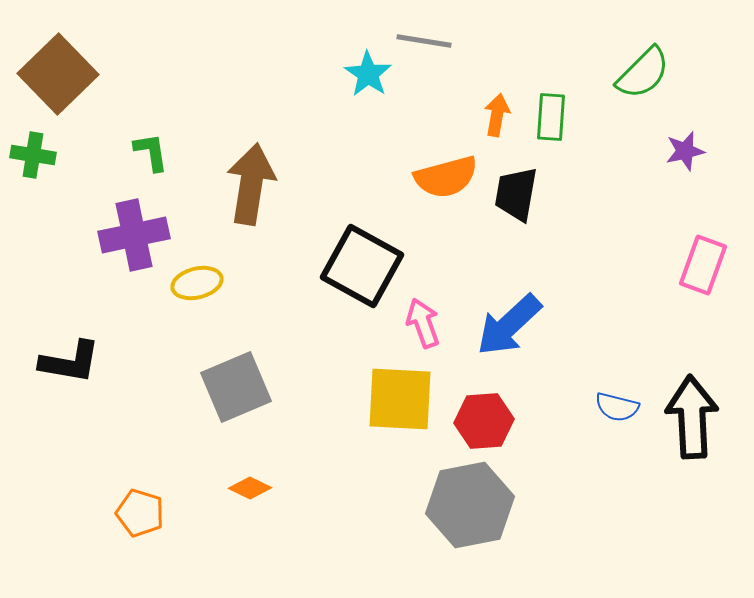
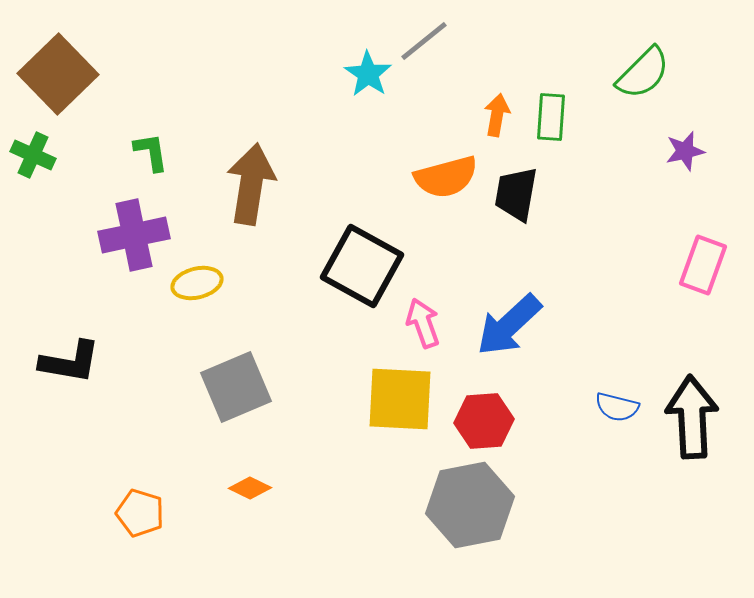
gray line: rotated 48 degrees counterclockwise
green cross: rotated 15 degrees clockwise
